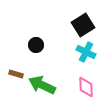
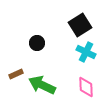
black square: moved 3 px left
black circle: moved 1 px right, 2 px up
brown rectangle: rotated 40 degrees counterclockwise
